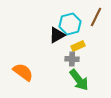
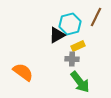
green arrow: moved 1 px right, 2 px down
